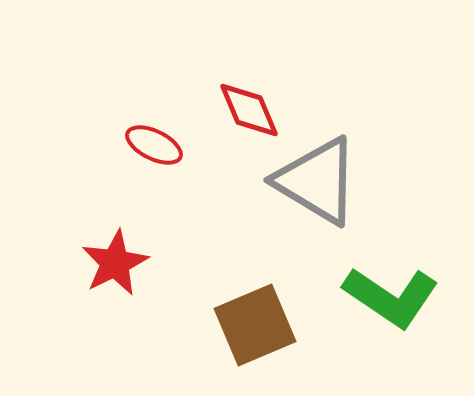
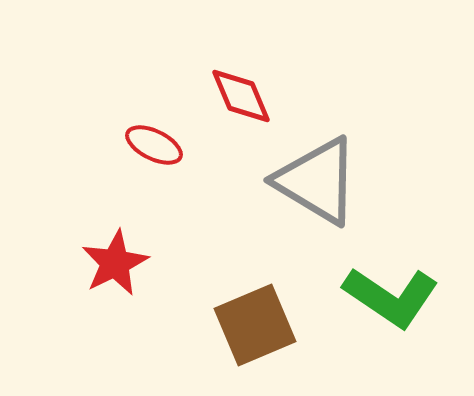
red diamond: moved 8 px left, 14 px up
